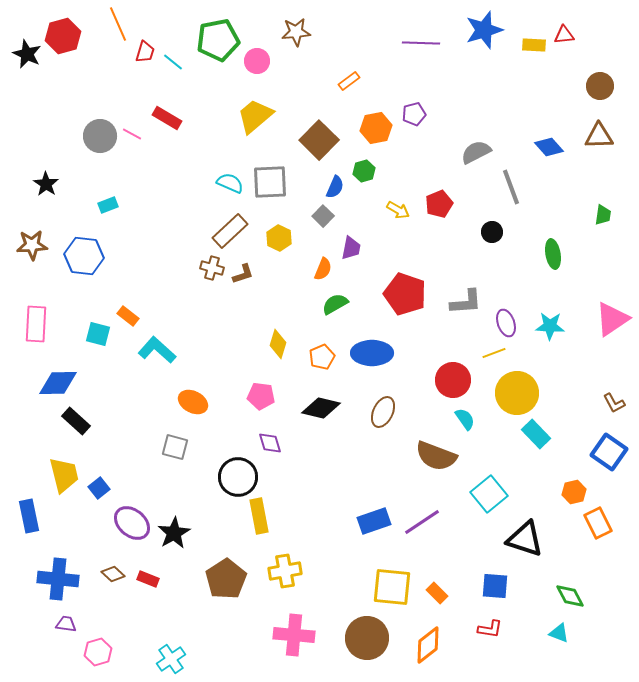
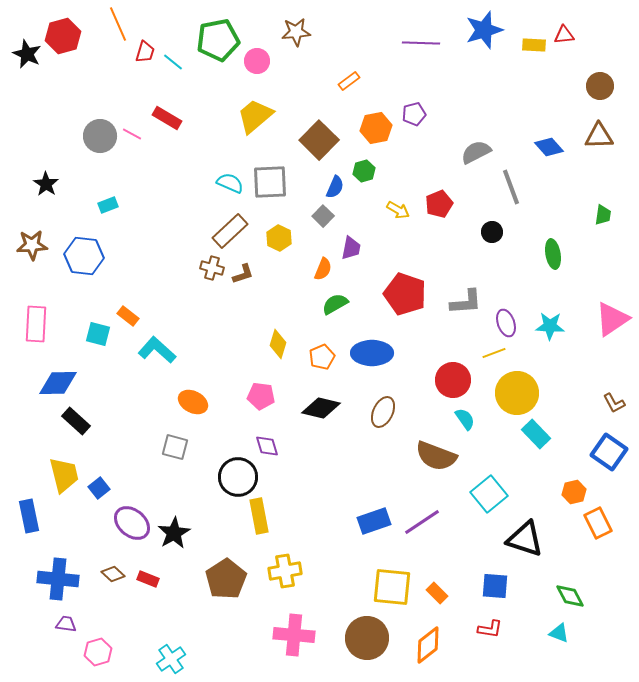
purple diamond at (270, 443): moved 3 px left, 3 px down
